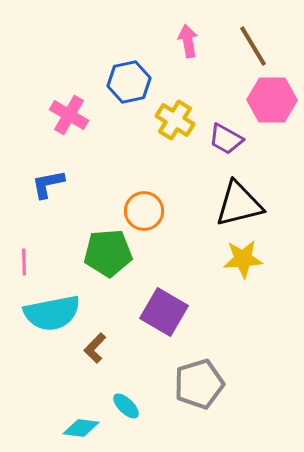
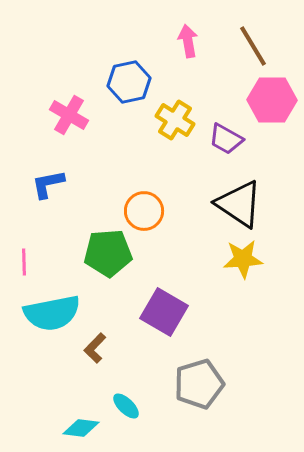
black triangle: rotated 48 degrees clockwise
